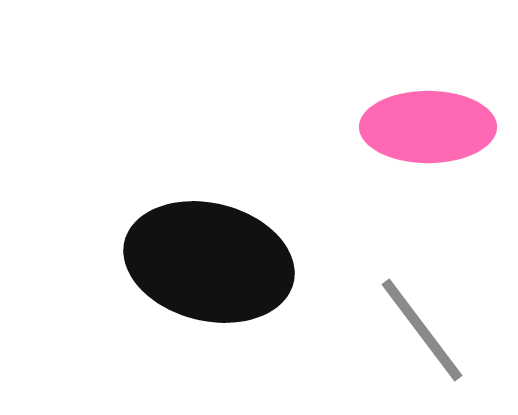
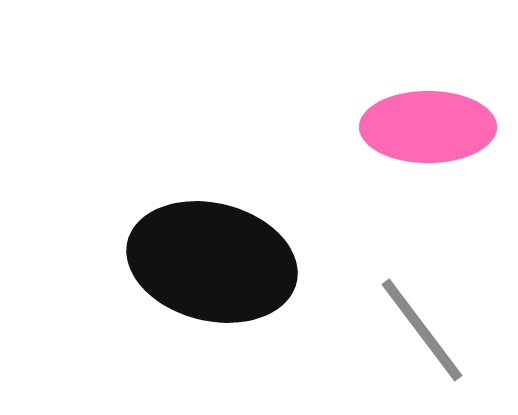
black ellipse: moved 3 px right
